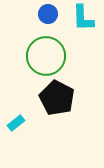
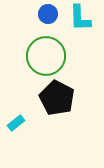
cyan L-shape: moved 3 px left
